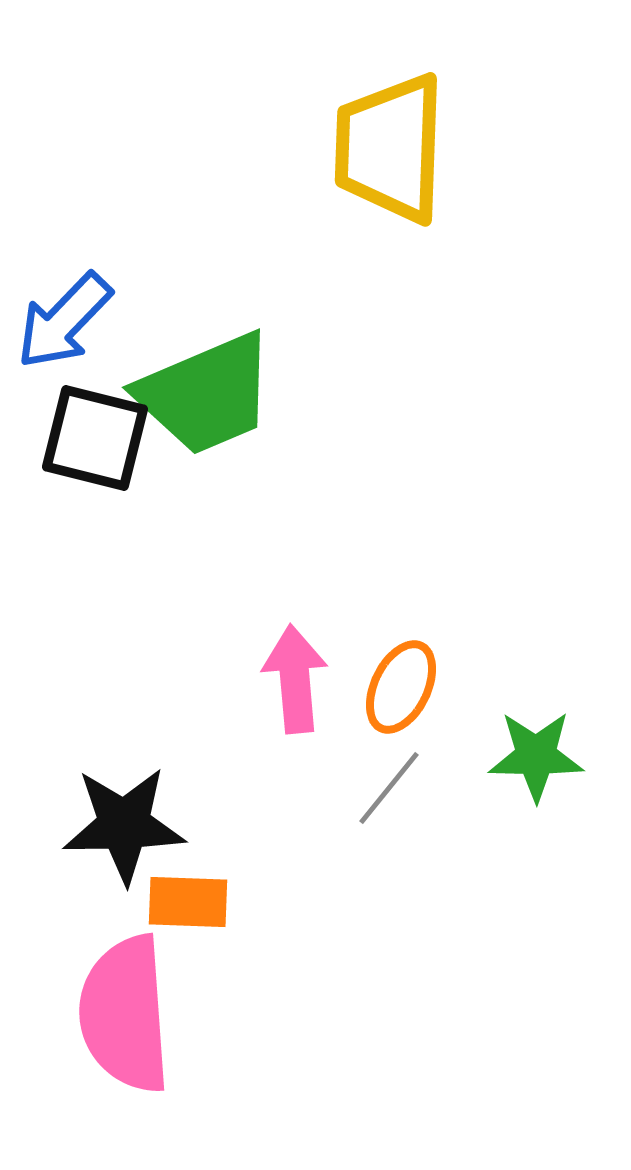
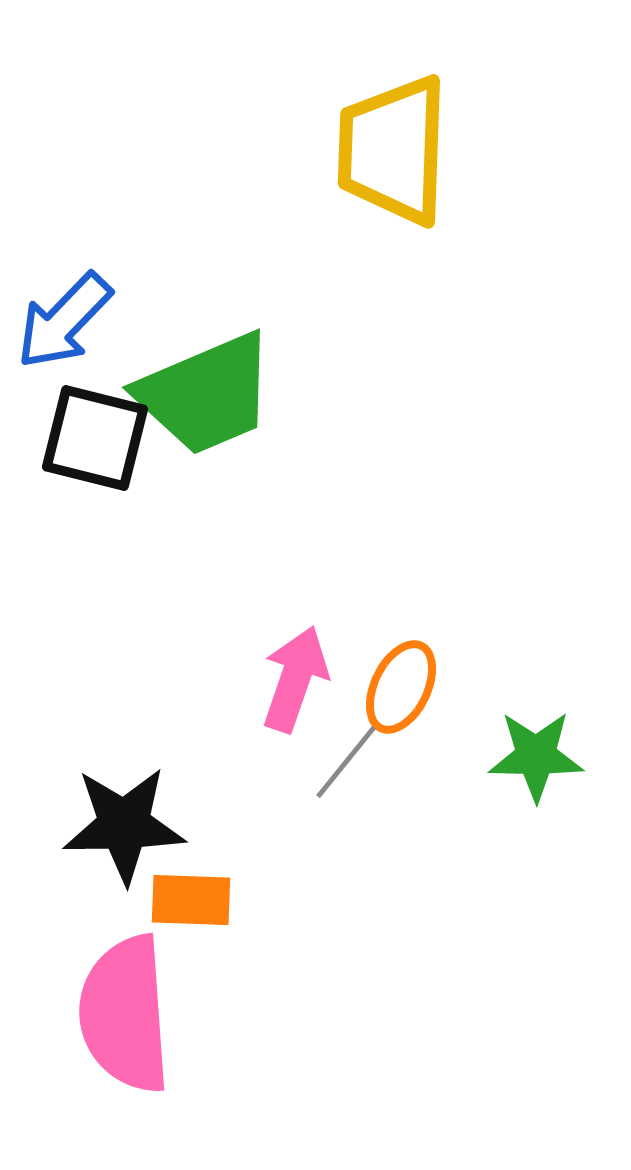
yellow trapezoid: moved 3 px right, 2 px down
pink arrow: rotated 24 degrees clockwise
gray line: moved 43 px left, 26 px up
orange rectangle: moved 3 px right, 2 px up
